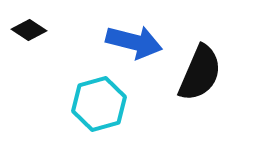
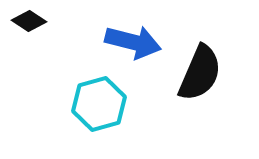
black diamond: moved 9 px up
blue arrow: moved 1 px left
